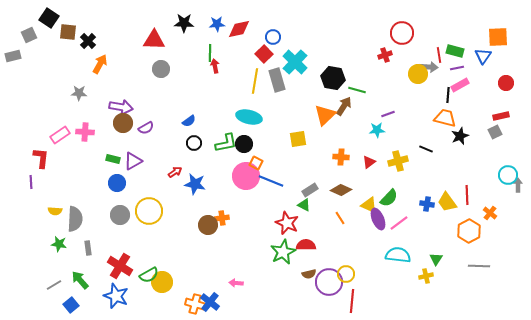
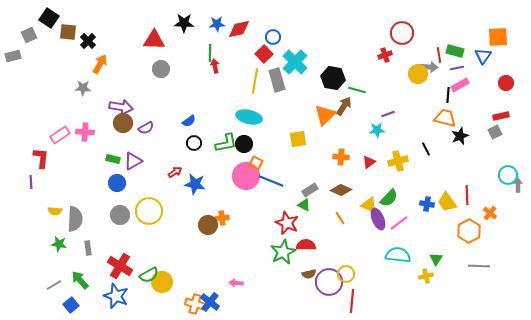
gray star at (79, 93): moved 4 px right, 5 px up
black line at (426, 149): rotated 40 degrees clockwise
